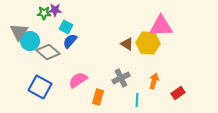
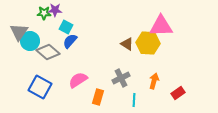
cyan line: moved 3 px left
